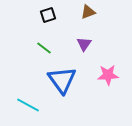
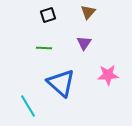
brown triangle: rotated 28 degrees counterclockwise
purple triangle: moved 1 px up
green line: rotated 35 degrees counterclockwise
blue triangle: moved 1 px left, 3 px down; rotated 12 degrees counterclockwise
cyan line: moved 1 px down; rotated 30 degrees clockwise
